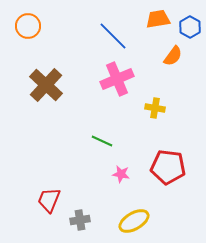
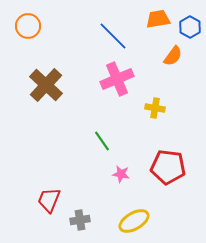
green line: rotated 30 degrees clockwise
